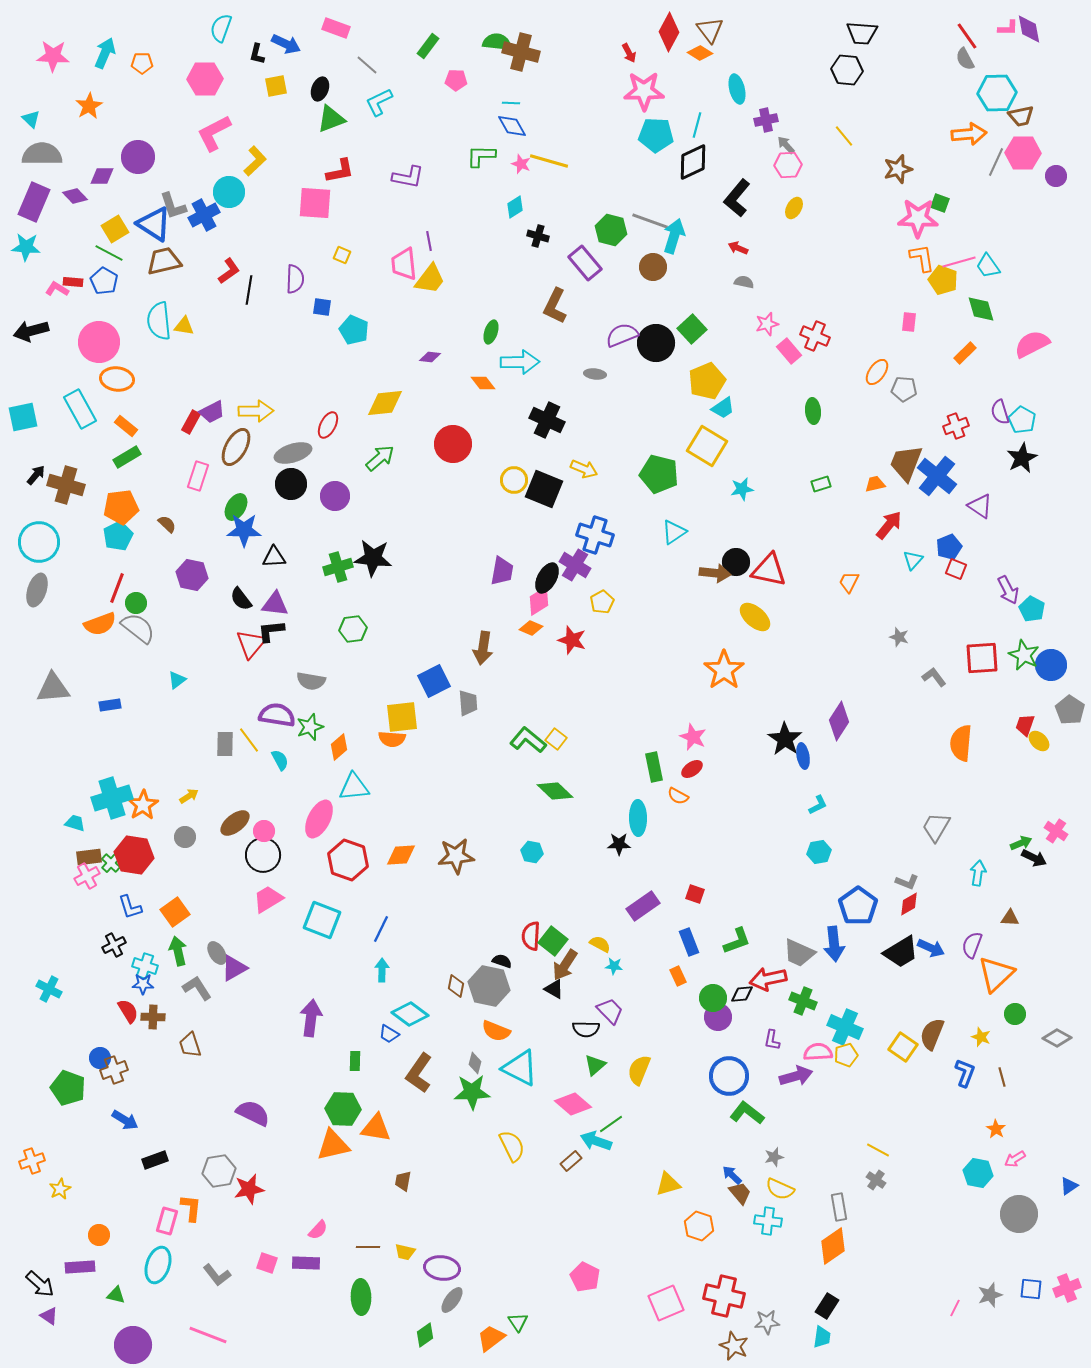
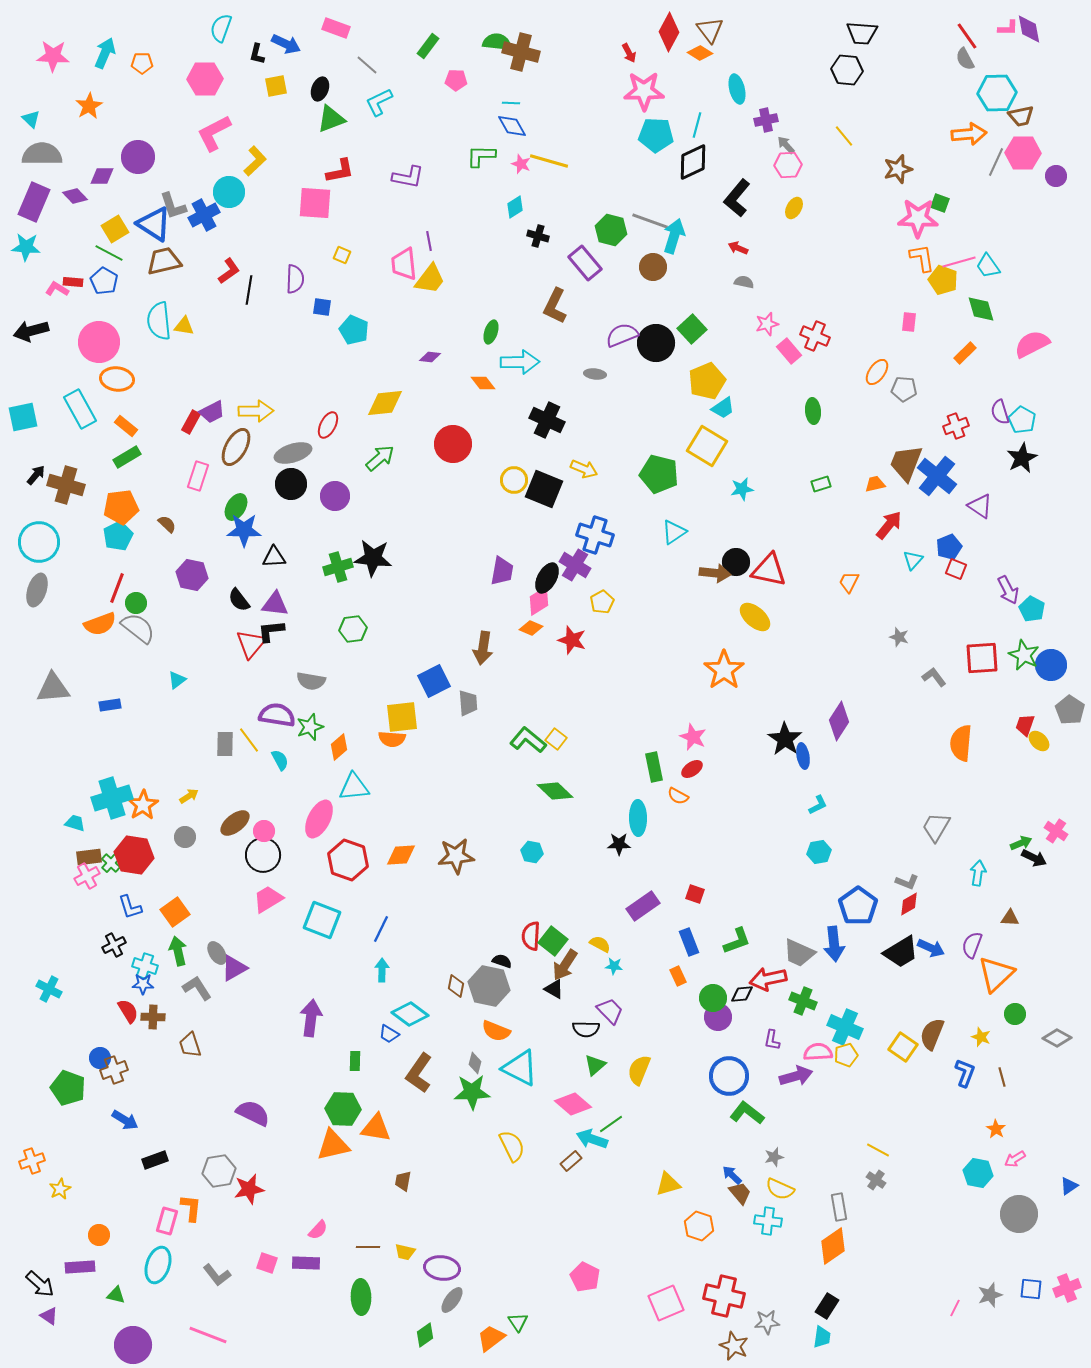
black semicircle at (241, 599): moved 2 px left, 1 px down
cyan arrow at (596, 1141): moved 4 px left, 2 px up
